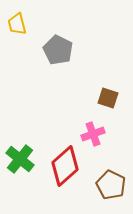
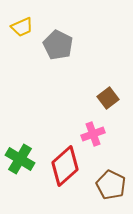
yellow trapezoid: moved 5 px right, 3 px down; rotated 100 degrees counterclockwise
gray pentagon: moved 5 px up
brown square: rotated 35 degrees clockwise
green cross: rotated 8 degrees counterclockwise
